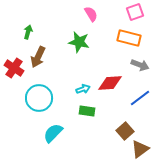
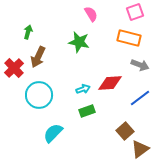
red cross: rotated 12 degrees clockwise
cyan circle: moved 3 px up
green rectangle: rotated 28 degrees counterclockwise
